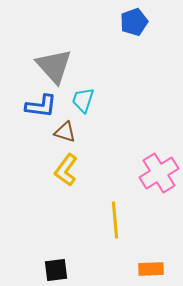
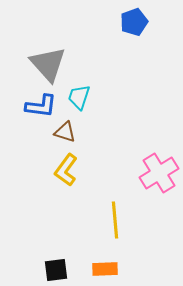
gray triangle: moved 6 px left, 2 px up
cyan trapezoid: moved 4 px left, 3 px up
orange rectangle: moved 46 px left
